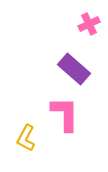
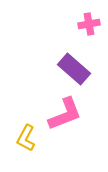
pink cross: rotated 15 degrees clockwise
pink L-shape: rotated 69 degrees clockwise
